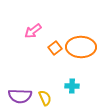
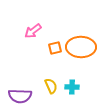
orange square: rotated 24 degrees clockwise
cyan cross: moved 1 px down
yellow semicircle: moved 6 px right, 12 px up
